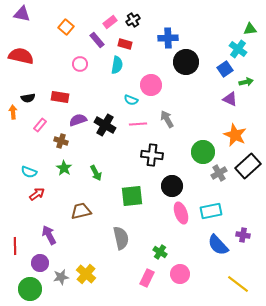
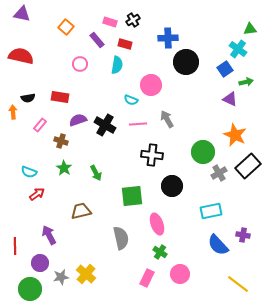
pink rectangle at (110, 22): rotated 56 degrees clockwise
pink ellipse at (181, 213): moved 24 px left, 11 px down
